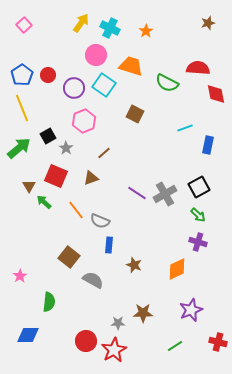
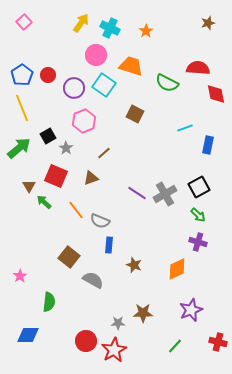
pink square at (24, 25): moved 3 px up
green line at (175, 346): rotated 14 degrees counterclockwise
